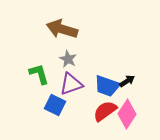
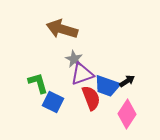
gray star: moved 6 px right
green L-shape: moved 1 px left, 9 px down
purple triangle: moved 11 px right, 10 px up
blue square: moved 2 px left, 3 px up
red semicircle: moved 14 px left, 13 px up; rotated 105 degrees clockwise
